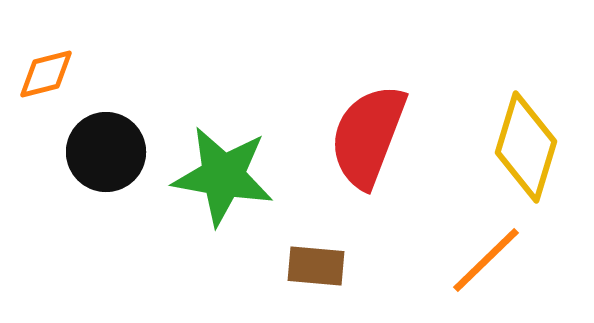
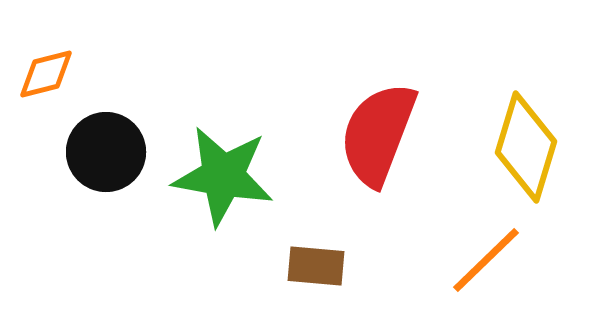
red semicircle: moved 10 px right, 2 px up
